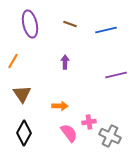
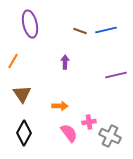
brown line: moved 10 px right, 7 px down
